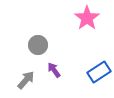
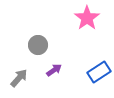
purple arrow: rotated 91 degrees clockwise
gray arrow: moved 7 px left, 2 px up
